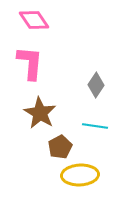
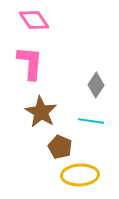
brown star: moved 1 px right, 1 px up
cyan line: moved 4 px left, 5 px up
brown pentagon: rotated 20 degrees counterclockwise
